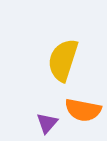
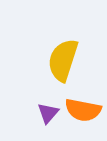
purple triangle: moved 1 px right, 10 px up
